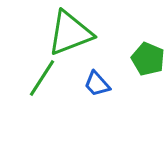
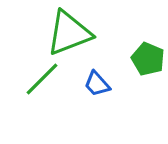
green triangle: moved 1 px left
green line: moved 1 px down; rotated 12 degrees clockwise
